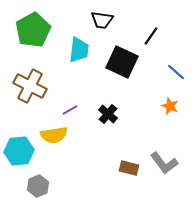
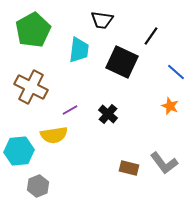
brown cross: moved 1 px right, 1 px down
